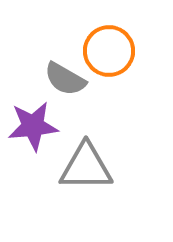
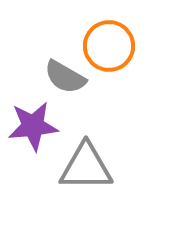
orange circle: moved 5 px up
gray semicircle: moved 2 px up
